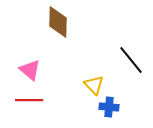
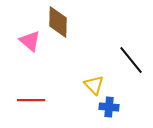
pink triangle: moved 29 px up
red line: moved 2 px right
